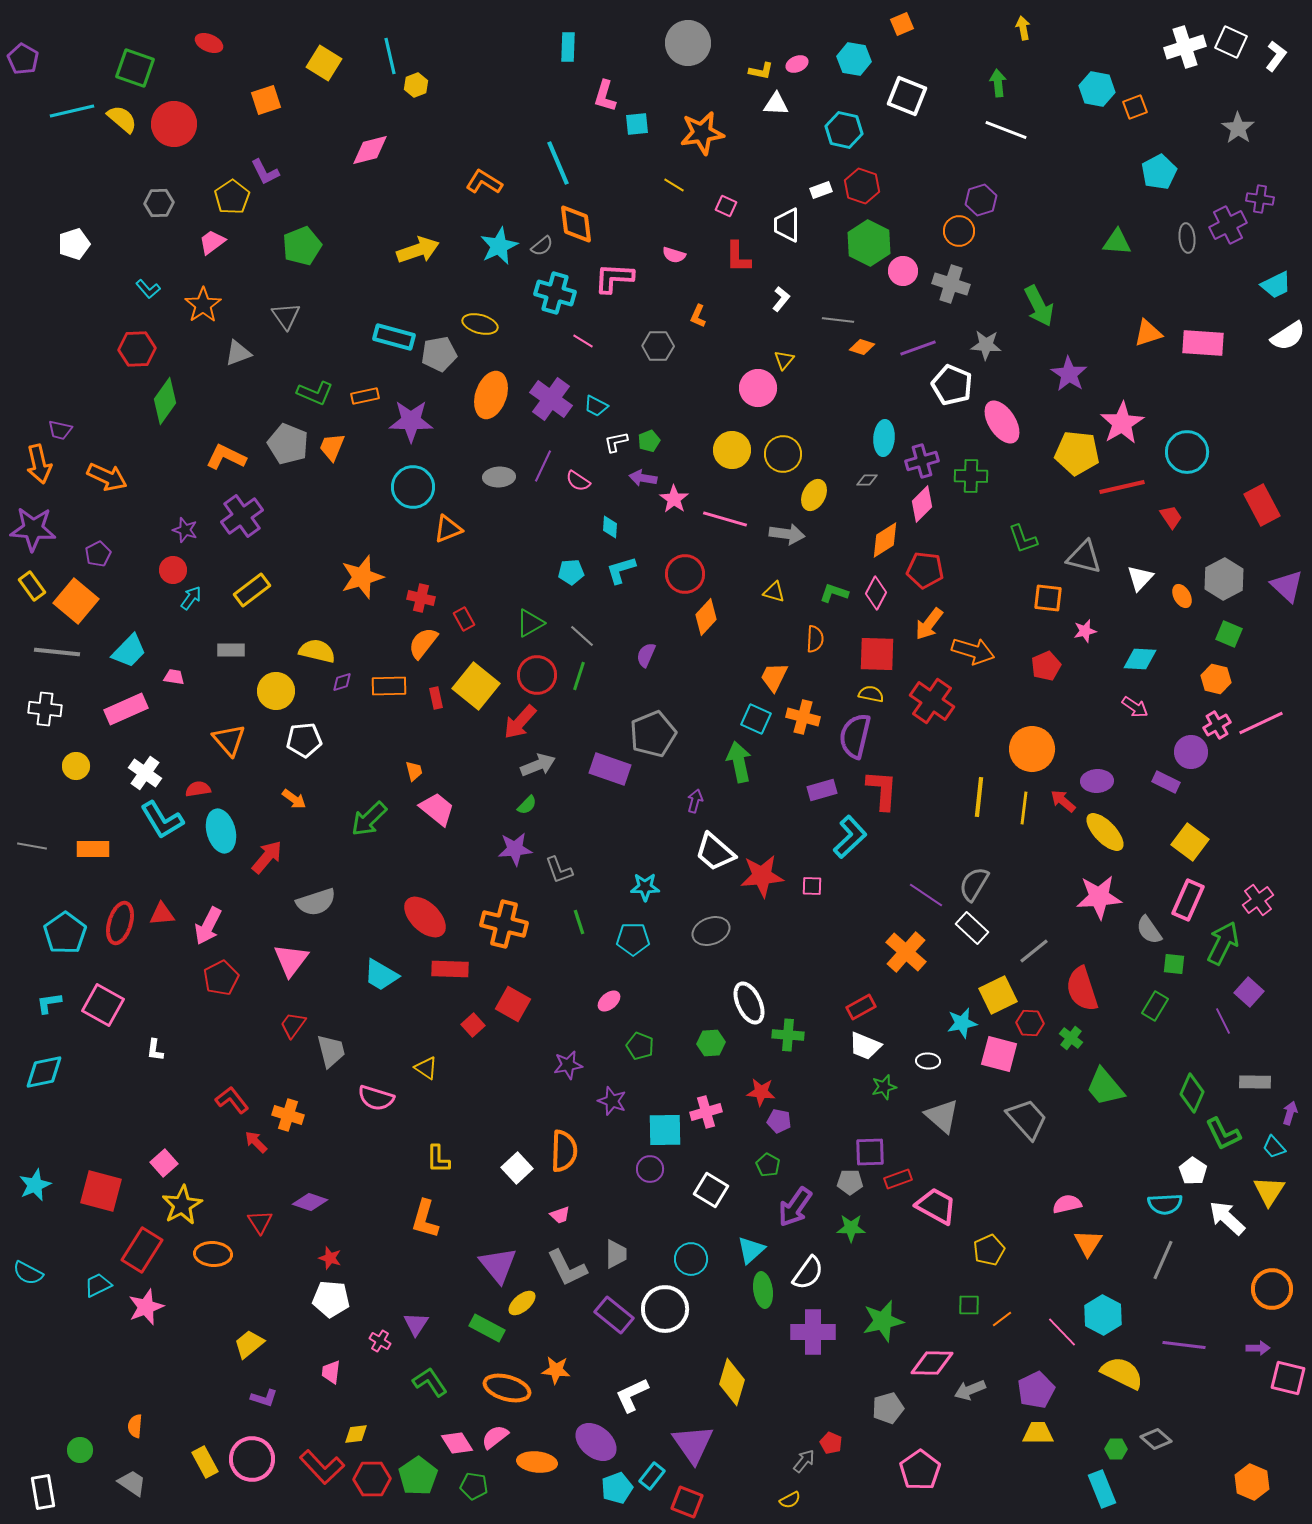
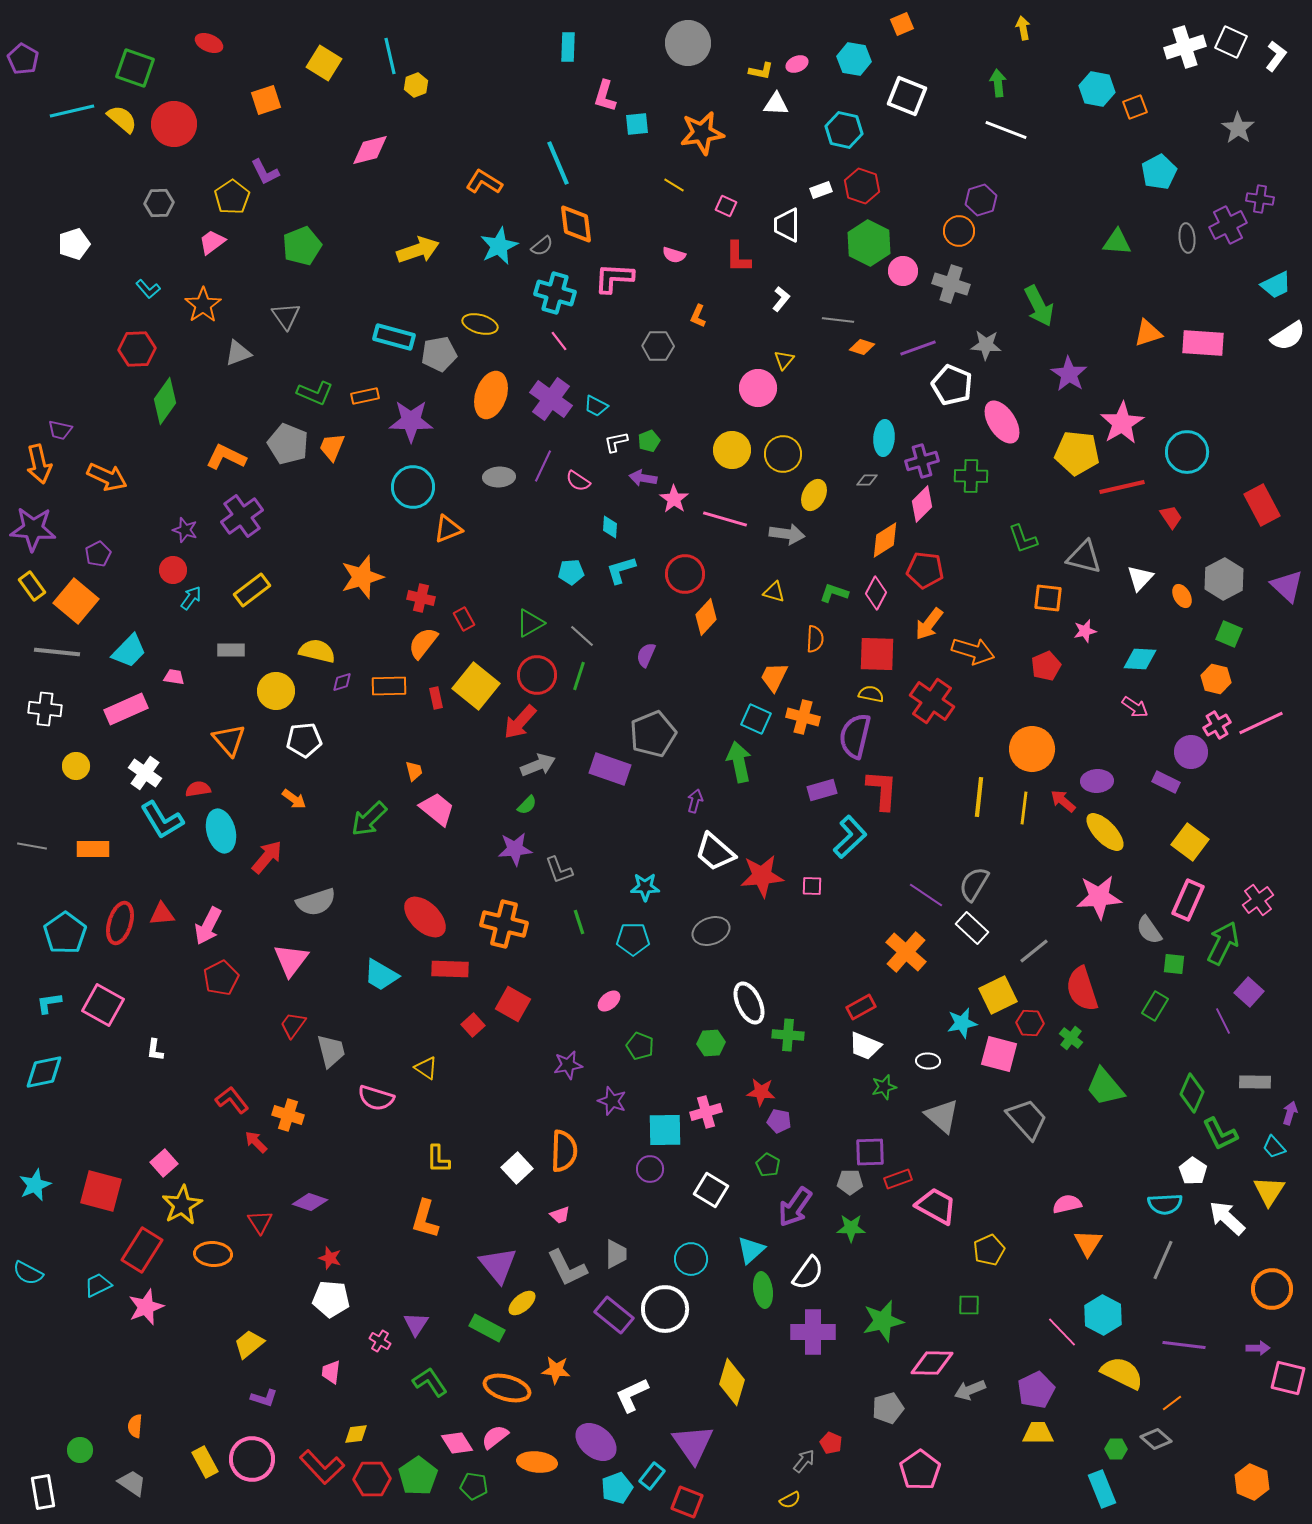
pink line at (583, 341): moved 24 px left; rotated 20 degrees clockwise
green L-shape at (1223, 1134): moved 3 px left
orange line at (1002, 1319): moved 170 px right, 84 px down
